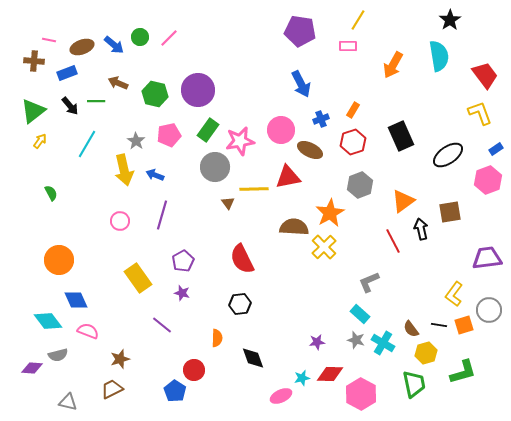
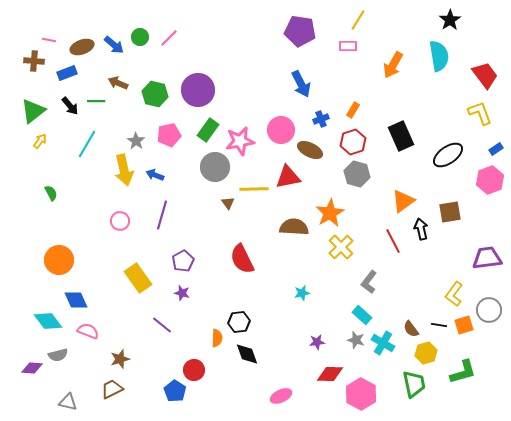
pink hexagon at (488, 180): moved 2 px right
gray hexagon at (360, 185): moved 3 px left, 11 px up; rotated 25 degrees counterclockwise
yellow cross at (324, 247): moved 17 px right
gray L-shape at (369, 282): rotated 30 degrees counterclockwise
black hexagon at (240, 304): moved 1 px left, 18 px down
cyan rectangle at (360, 314): moved 2 px right, 1 px down
black diamond at (253, 358): moved 6 px left, 4 px up
cyan star at (302, 378): moved 85 px up
